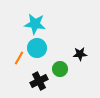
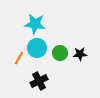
green circle: moved 16 px up
